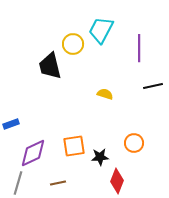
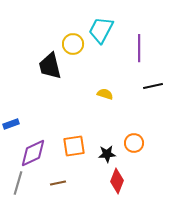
black star: moved 7 px right, 3 px up
